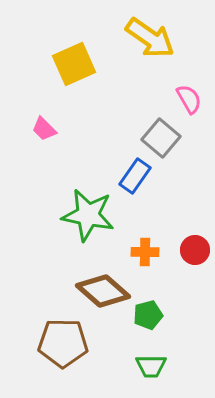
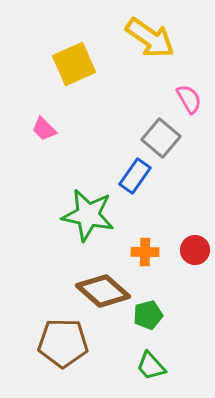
green trapezoid: rotated 48 degrees clockwise
